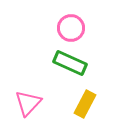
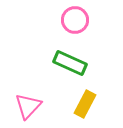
pink circle: moved 4 px right, 8 px up
pink triangle: moved 3 px down
